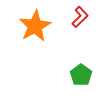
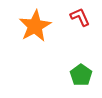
red L-shape: rotated 70 degrees counterclockwise
